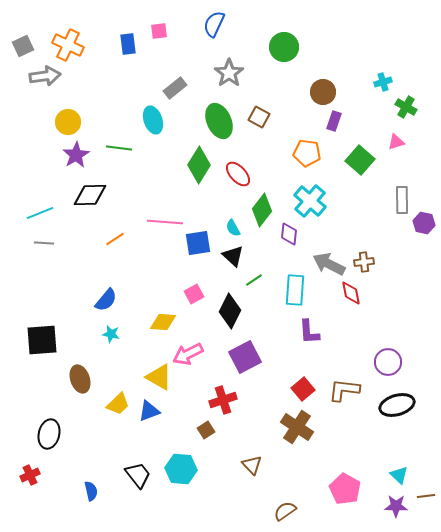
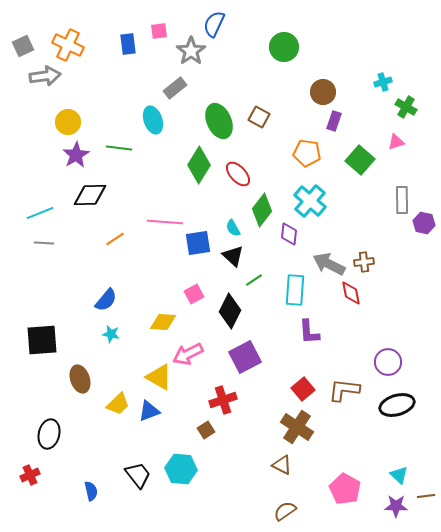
gray star at (229, 73): moved 38 px left, 22 px up
brown triangle at (252, 465): moved 30 px right; rotated 20 degrees counterclockwise
